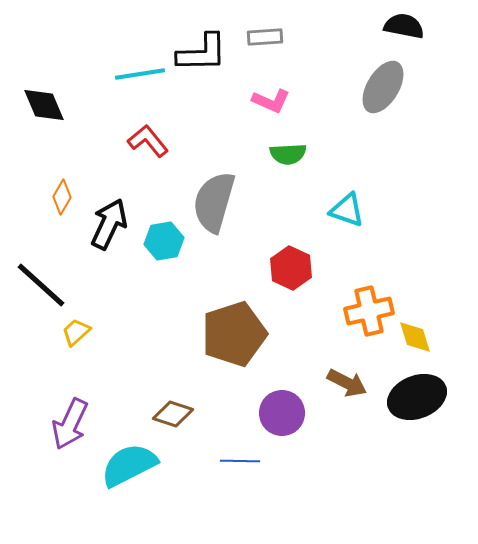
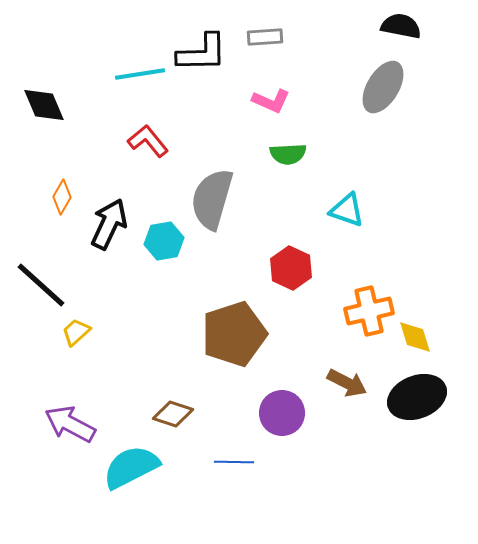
black semicircle: moved 3 px left
gray semicircle: moved 2 px left, 3 px up
purple arrow: rotated 93 degrees clockwise
blue line: moved 6 px left, 1 px down
cyan semicircle: moved 2 px right, 2 px down
